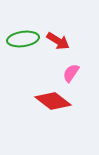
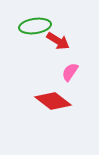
green ellipse: moved 12 px right, 13 px up
pink semicircle: moved 1 px left, 1 px up
